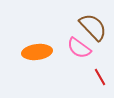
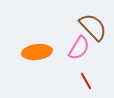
pink semicircle: rotated 95 degrees counterclockwise
red line: moved 14 px left, 4 px down
